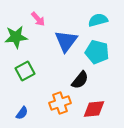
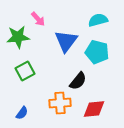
green star: moved 2 px right
black semicircle: moved 2 px left, 1 px down
orange cross: rotated 15 degrees clockwise
